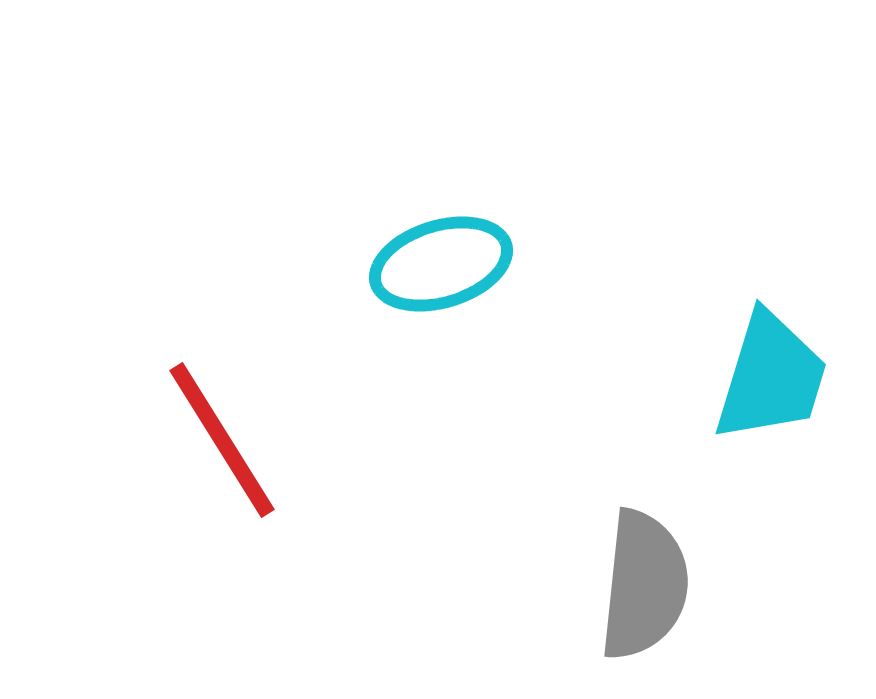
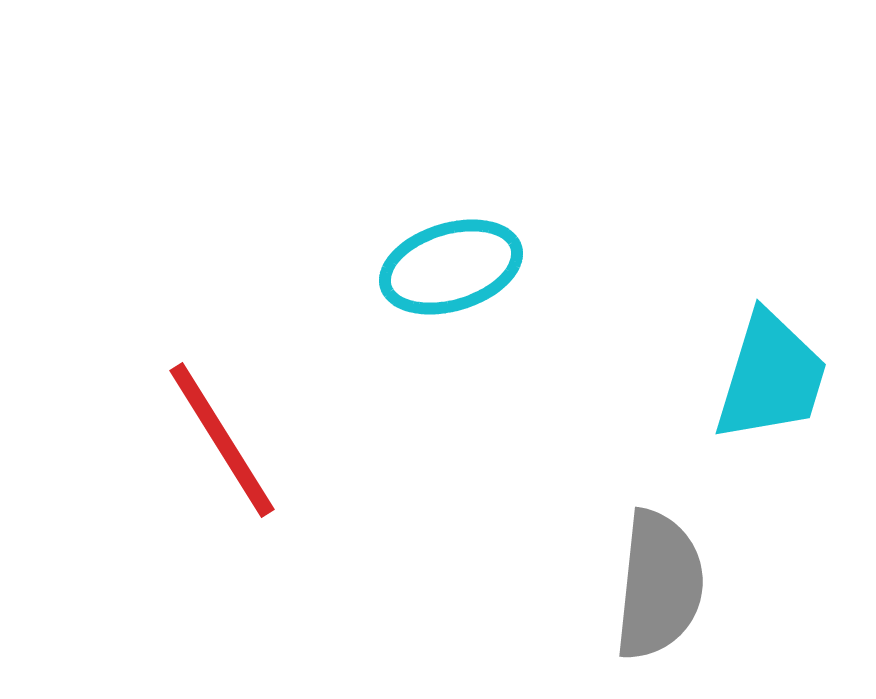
cyan ellipse: moved 10 px right, 3 px down
gray semicircle: moved 15 px right
